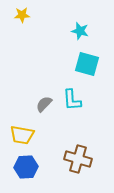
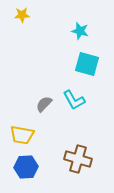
cyan L-shape: moved 2 px right; rotated 25 degrees counterclockwise
